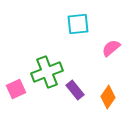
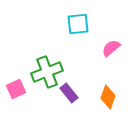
purple rectangle: moved 6 px left, 3 px down
orange diamond: rotated 15 degrees counterclockwise
